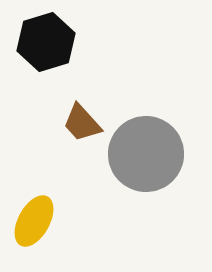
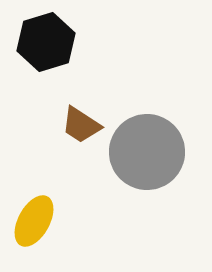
brown trapezoid: moved 1 px left, 2 px down; rotated 15 degrees counterclockwise
gray circle: moved 1 px right, 2 px up
